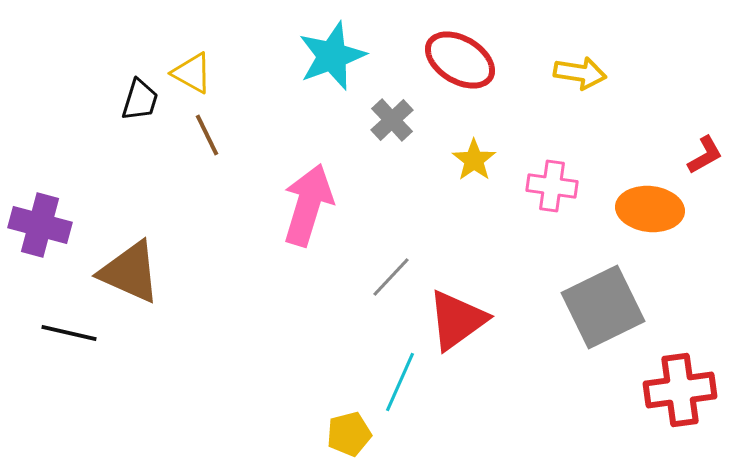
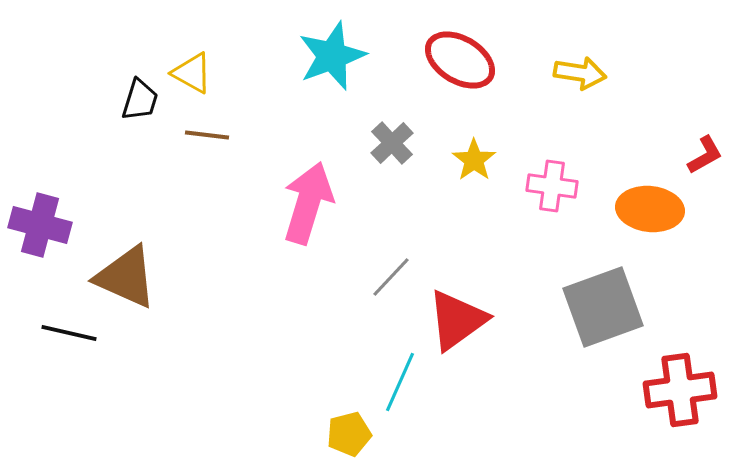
gray cross: moved 23 px down
brown line: rotated 57 degrees counterclockwise
pink arrow: moved 2 px up
brown triangle: moved 4 px left, 5 px down
gray square: rotated 6 degrees clockwise
